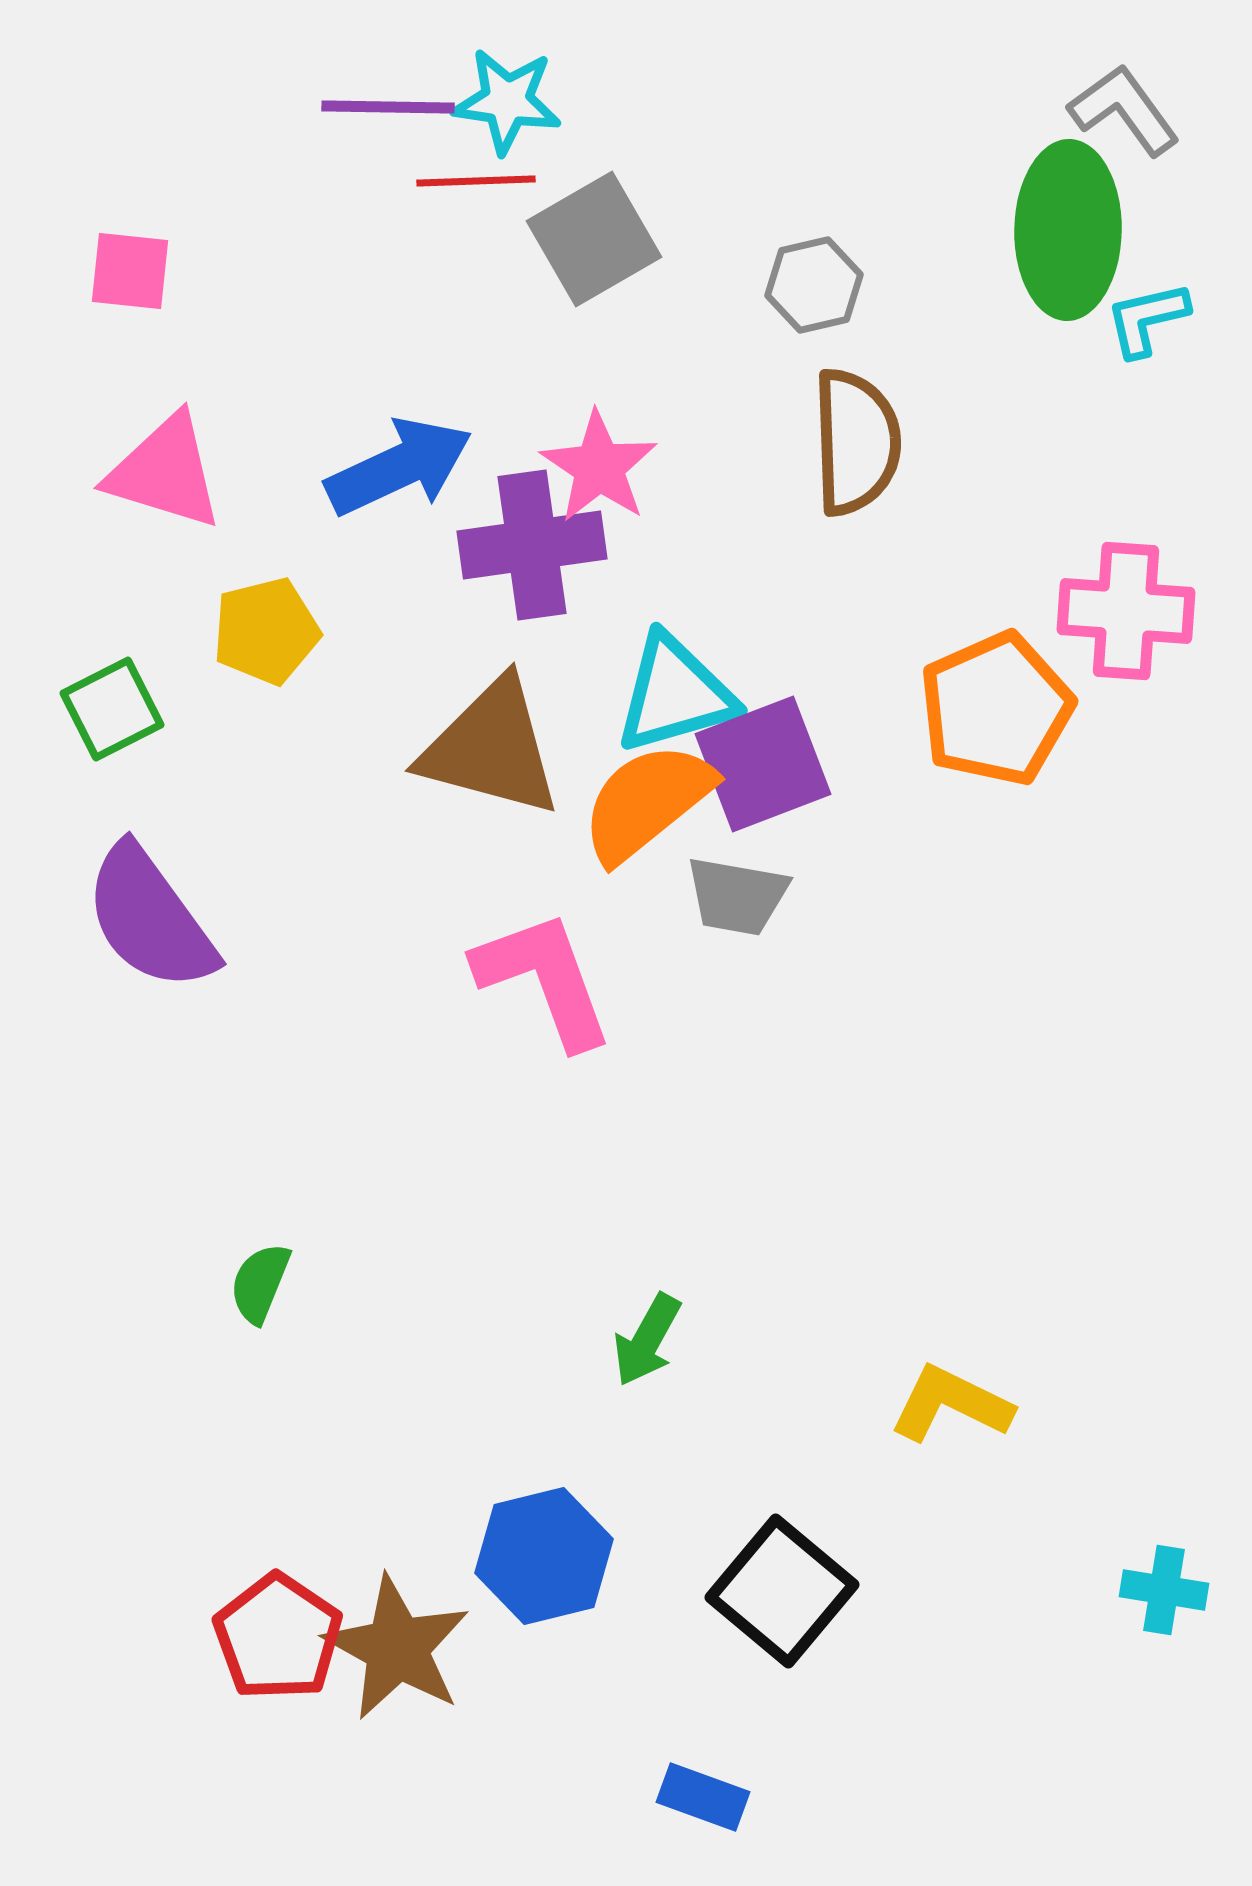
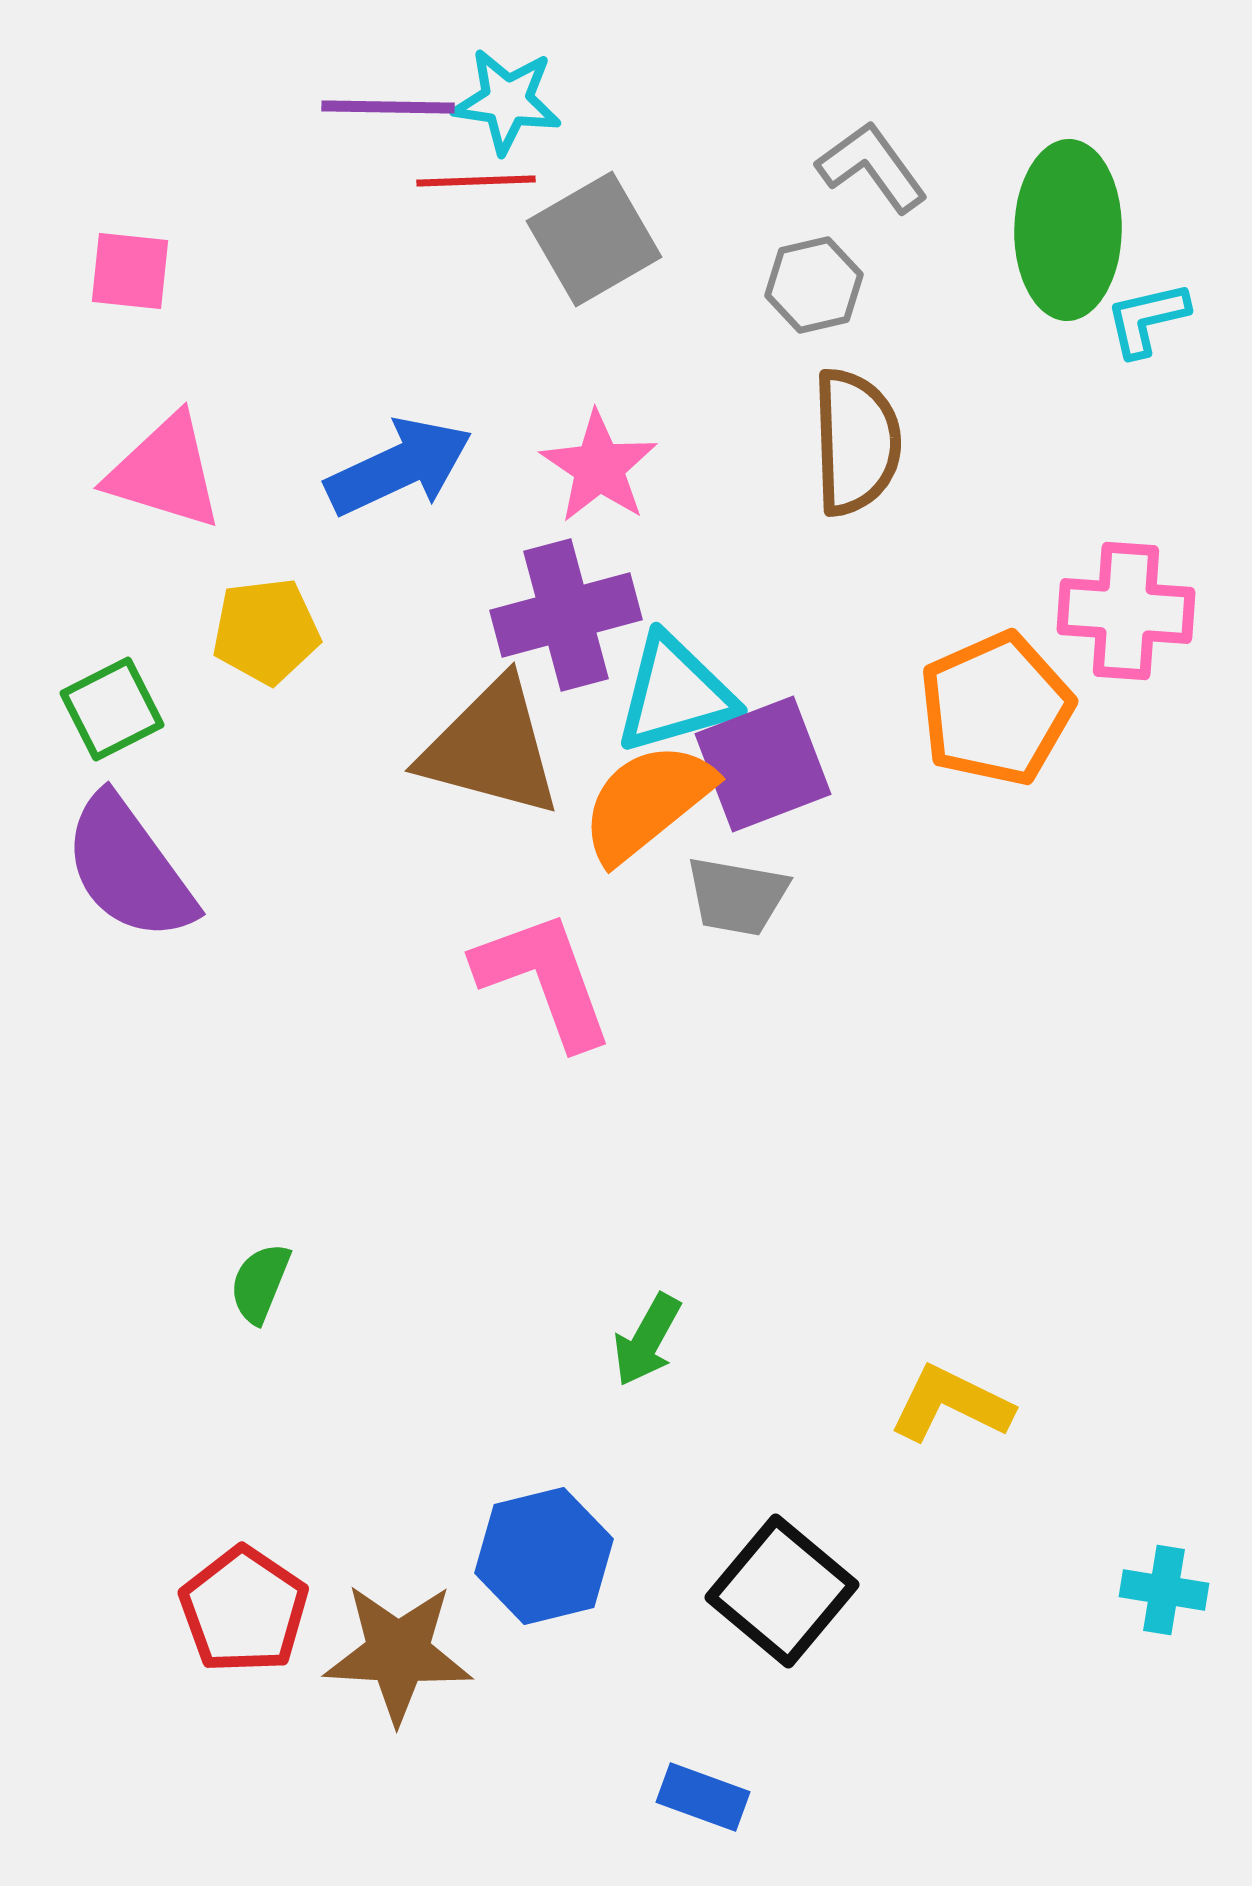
gray L-shape: moved 252 px left, 57 px down
purple cross: moved 34 px right, 70 px down; rotated 7 degrees counterclockwise
yellow pentagon: rotated 7 degrees clockwise
purple semicircle: moved 21 px left, 50 px up
red pentagon: moved 34 px left, 27 px up
brown star: moved 1 px right, 5 px down; rotated 26 degrees counterclockwise
